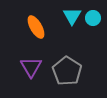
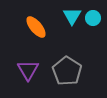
orange ellipse: rotated 10 degrees counterclockwise
purple triangle: moved 3 px left, 3 px down
